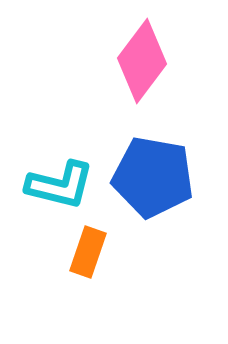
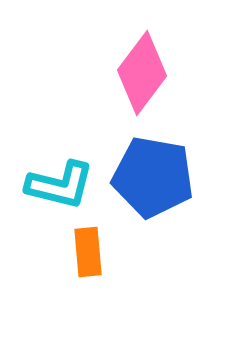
pink diamond: moved 12 px down
orange rectangle: rotated 24 degrees counterclockwise
